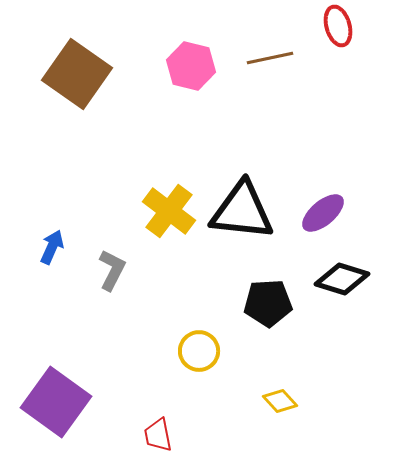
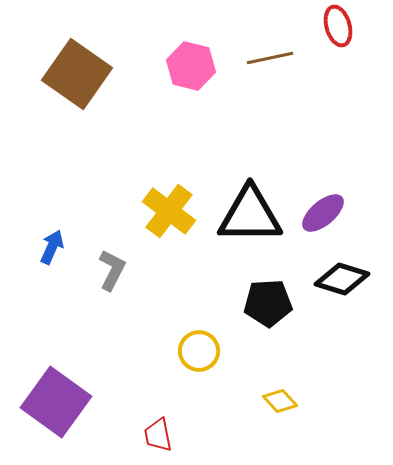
black triangle: moved 8 px right, 4 px down; rotated 6 degrees counterclockwise
